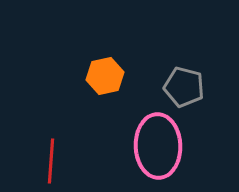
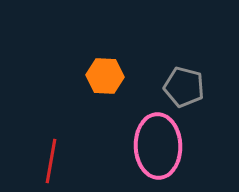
orange hexagon: rotated 15 degrees clockwise
red line: rotated 6 degrees clockwise
